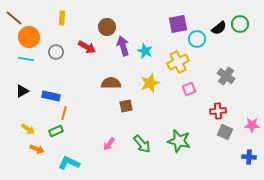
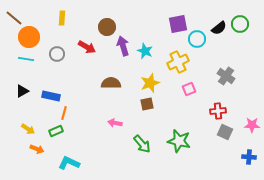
gray circle: moved 1 px right, 2 px down
brown square: moved 21 px right, 2 px up
pink arrow: moved 6 px right, 21 px up; rotated 64 degrees clockwise
